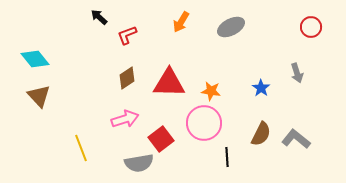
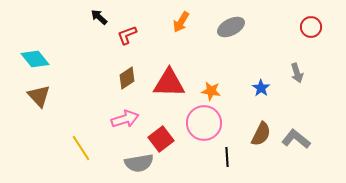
yellow line: rotated 12 degrees counterclockwise
